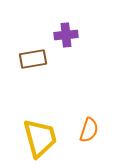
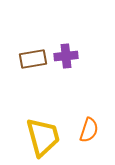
purple cross: moved 21 px down
yellow trapezoid: moved 3 px right, 1 px up
